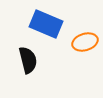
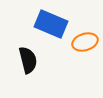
blue rectangle: moved 5 px right
